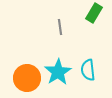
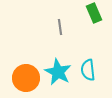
green rectangle: rotated 54 degrees counterclockwise
cyan star: rotated 12 degrees counterclockwise
orange circle: moved 1 px left
